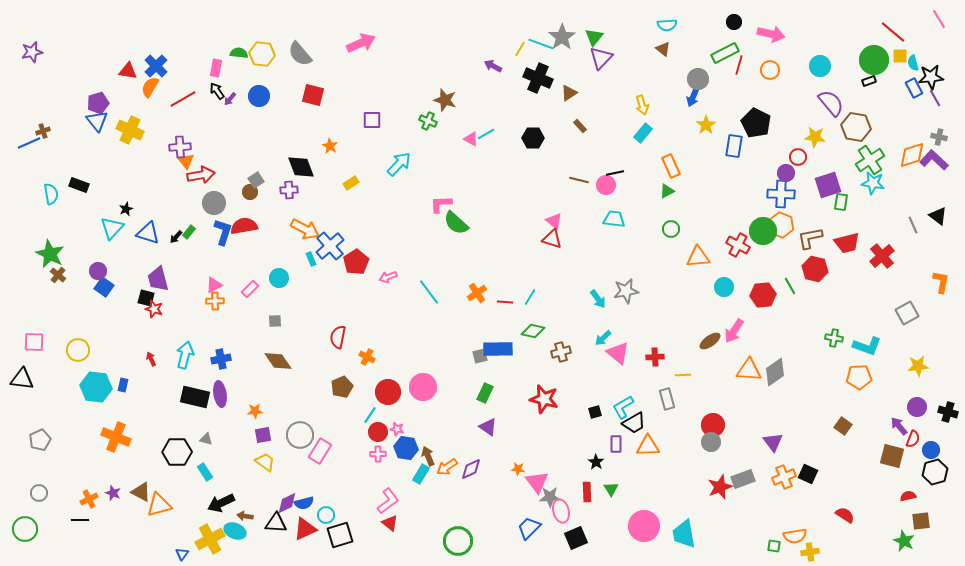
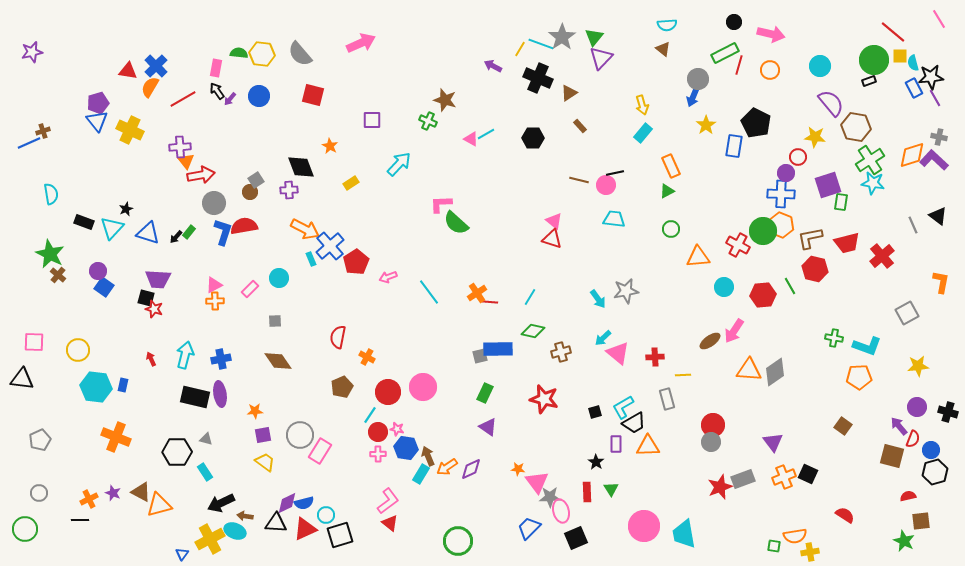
black rectangle at (79, 185): moved 5 px right, 37 px down
purple trapezoid at (158, 279): rotated 72 degrees counterclockwise
red line at (505, 302): moved 15 px left
